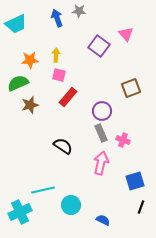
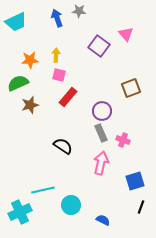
cyan trapezoid: moved 2 px up
